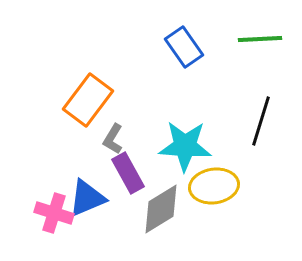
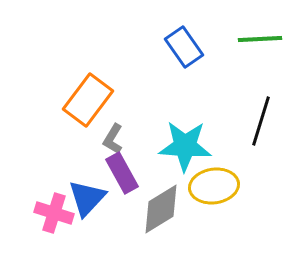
purple rectangle: moved 6 px left
blue triangle: rotated 24 degrees counterclockwise
